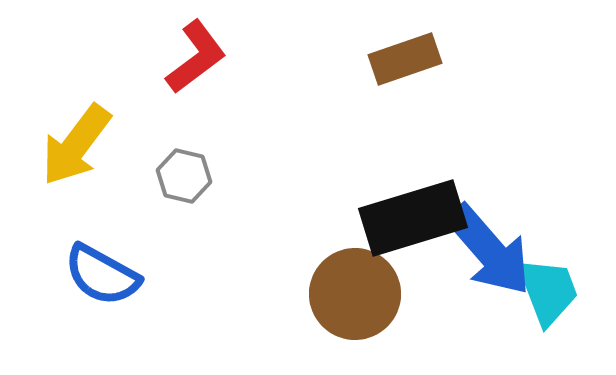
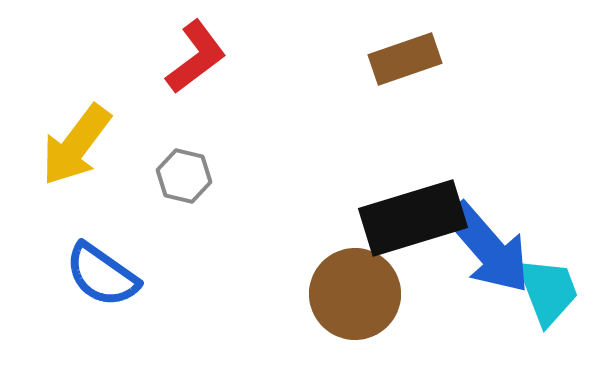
blue arrow: moved 1 px left, 2 px up
blue semicircle: rotated 6 degrees clockwise
